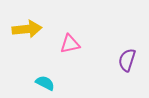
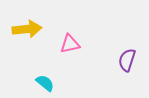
cyan semicircle: rotated 12 degrees clockwise
